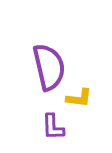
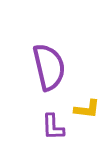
yellow L-shape: moved 8 px right, 11 px down
